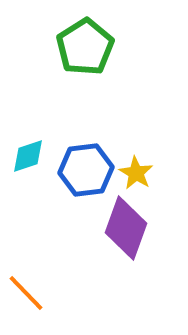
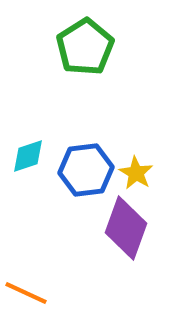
orange line: rotated 21 degrees counterclockwise
